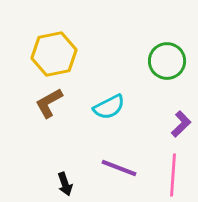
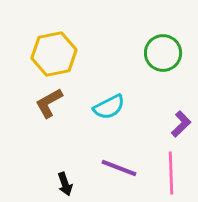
green circle: moved 4 px left, 8 px up
pink line: moved 2 px left, 2 px up; rotated 6 degrees counterclockwise
